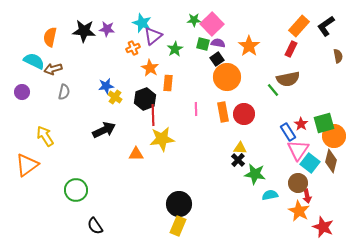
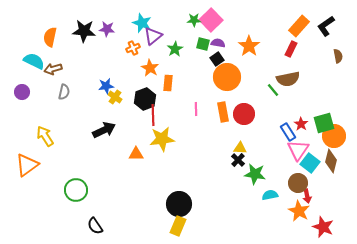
pink square at (212, 24): moved 1 px left, 4 px up
